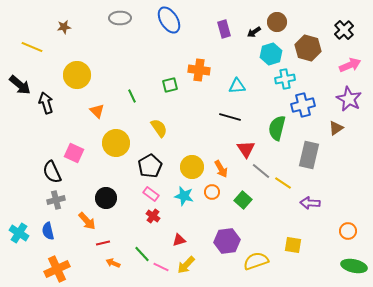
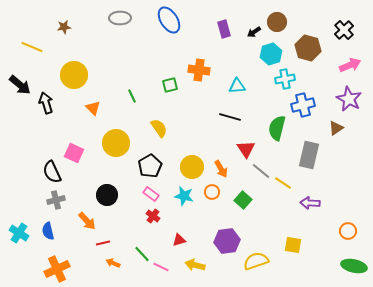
yellow circle at (77, 75): moved 3 px left
orange triangle at (97, 111): moved 4 px left, 3 px up
black circle at (106, 198): moved 1 px right, 3 px up
yellow arrow at (186, 265): moved 9 px right; rotated 60 degrees clockwise
